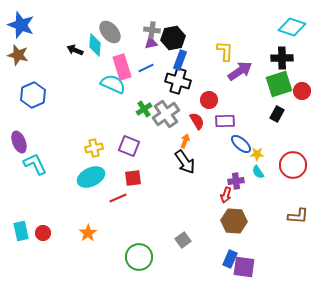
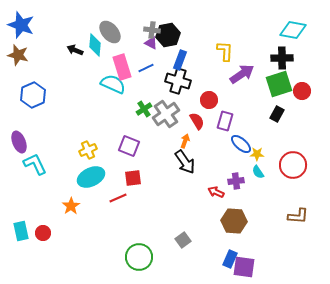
cyan diamond at (292, 27): moved 1 px right, 3 px down; rotated 8 degrees counterclockwise
black hexagon at (173, 38): moved 5 px left, 3 px up
purple triangle at (151, 43): rotated 40 degrees clockwise
purple arrow at (240, 71): moved 2 px right, 3 px down
purple rectangle at (225, 121): rotated 72 degrees counterclockwise
yellow cross at (94, 148): moved 6 px left, 2 px down; rotated 12 degrees counterclockwise
red arrow at (226, 195): moved 10 px left, 3 px up; rotated 98 degrees clockwise
orange star at (88, 233): moved 17 px left, 27 px up
